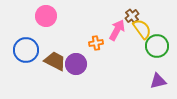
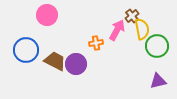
pink circle: moved 1 px right, 1 px up
yellow semicircle: rotated 25 degrees clockwise
